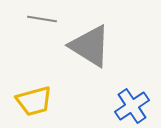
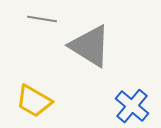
yellow trapezoid: rotated 45 degrees clockwise
blue cross: rotated 16 degrees counterclockwise
